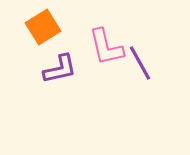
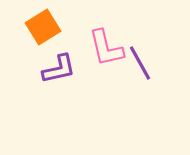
pink L-shape: moved 1 px down
purple L-shape: moved 1 px left
